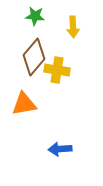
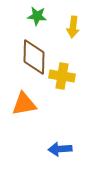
green star: moved 2 px right
yellow arrow: rotated 10 degrees clockwise
brown diamond: rotated 39 degrees counterclockwise
yellow cross: moved 5 px right, 6 px down
